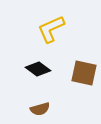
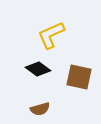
yellow L-shape: moved 6 px down
brown square: moved 5 px left, 4 px down
